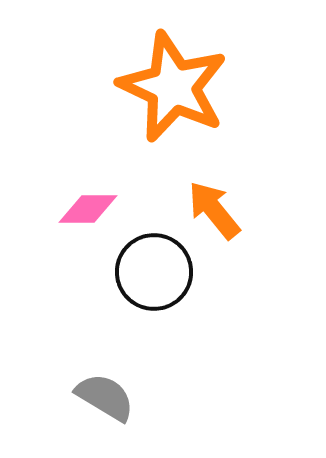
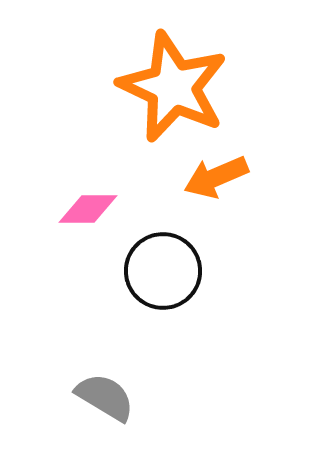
orange arrow: moved 2 px right, 33 px up; rotated 74 degrees counterclockwise
black circle: moved 9 px right, 1 px up
